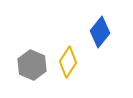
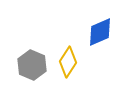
blue diamond: rotated 28 degrees clockwise
